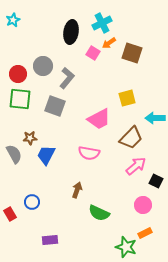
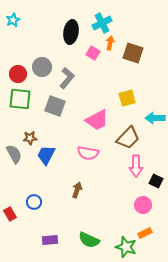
orange arrow: moved 1 px right; rotated 136 degrees clockwise
brown square: moved 1 px right
gray circle: moved 1 px left, 1 px down
pink trapezoid: moved 2 px left, 1 px down
brown trapezoid: moved 3 px left
pink semicircle: moved 1 px left
pink arrow: rotated 130 degrees clockwise
blue circle: moved 2 px right
green semicircle: moved 10 px left, 27 px down
